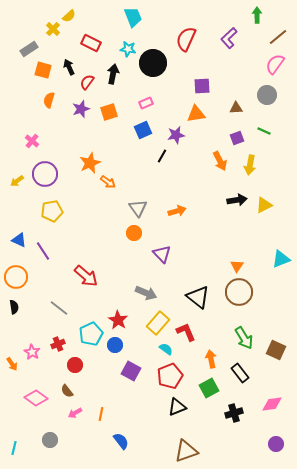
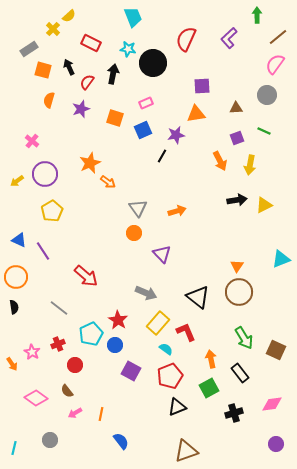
orange square at (109, 112): moved 6 px right, 6 px down; rotated 36 degrees clockwise
yellow pentagon at (52, 211): rotated 20 degrees counterclockwise
